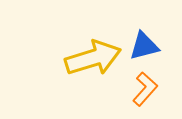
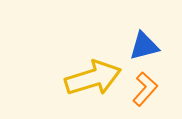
yellow arrow: moved 20 px down
